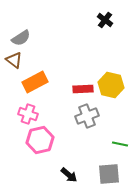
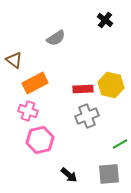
gray semicircle: moved 35 px right
orange rectangle: moved 1 px down
pink cross: moved 3 px up
green line: rotated 42 degrees counterclockwise
